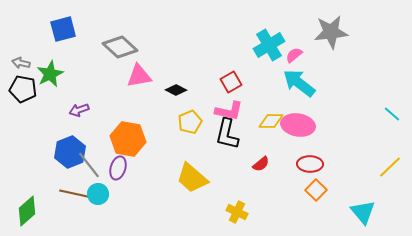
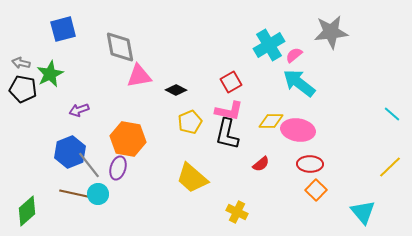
gray diamond: rotated 36 degrees clockwise
pink ellipse: moved 5 px down
